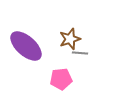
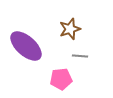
brown star: moved 10 px up
gray line: moved 3 px down
